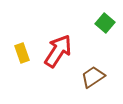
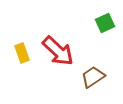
green square: rotated 24 degrees clockwise
red arrow: rotated 100 degrees clockwise
